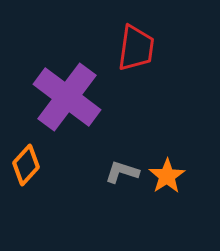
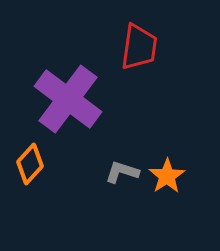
red trapezoid: moved 3 px right, 1 px up
purple cross: moved 1 px right, 2 px down
orange diamond: moved 4 px right, 1 px up
